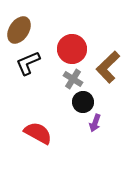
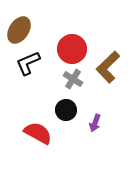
black circle: moved 17 px left, 8 px down
